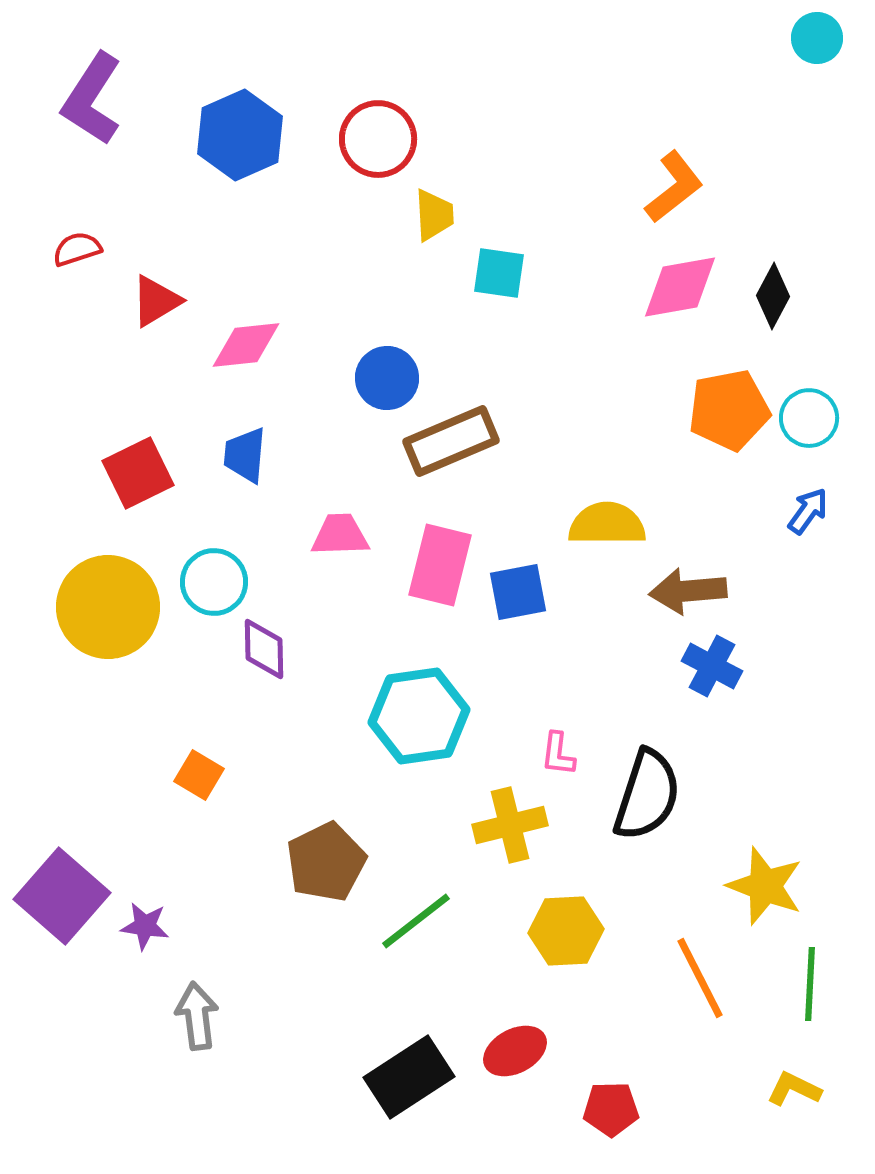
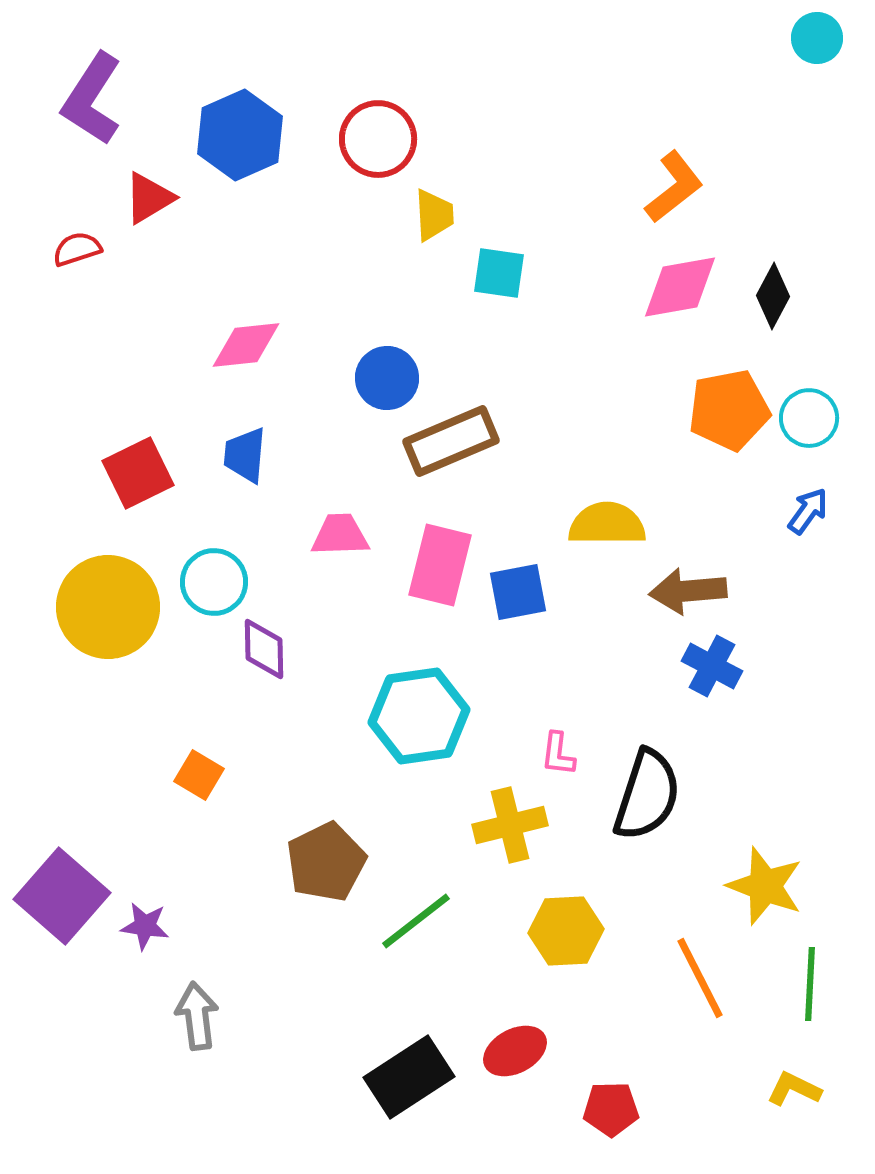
red triangle at (156, 301): moved 7 px left, 103 px up
